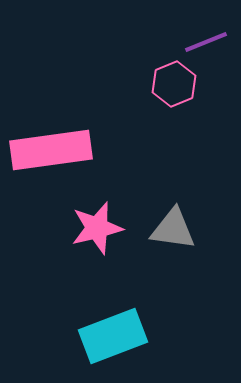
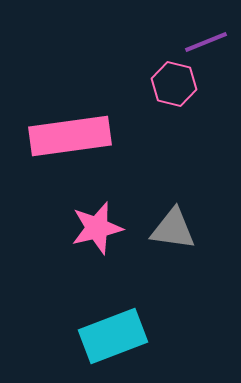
pink hexagon: rotated 24 degrees counterclockwise
pink rectangle: moved 19 px right, 14 px up
